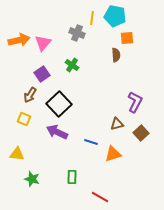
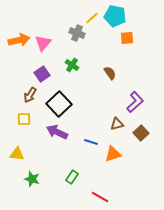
yellow line: rotated 40 degrees clockwise
brown semicircle: moved 6 px left, 18 px down; rotated 32 degrees counterclockwise
purple L-shape: rotated 20 degrees clockwise
yellow square: rotated 24 degrees counterclockwise
green rectangle: rotated 32 degrees clockwise
